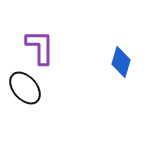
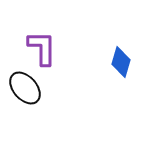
purple L-shape: moved 2 px right, 1 px down
